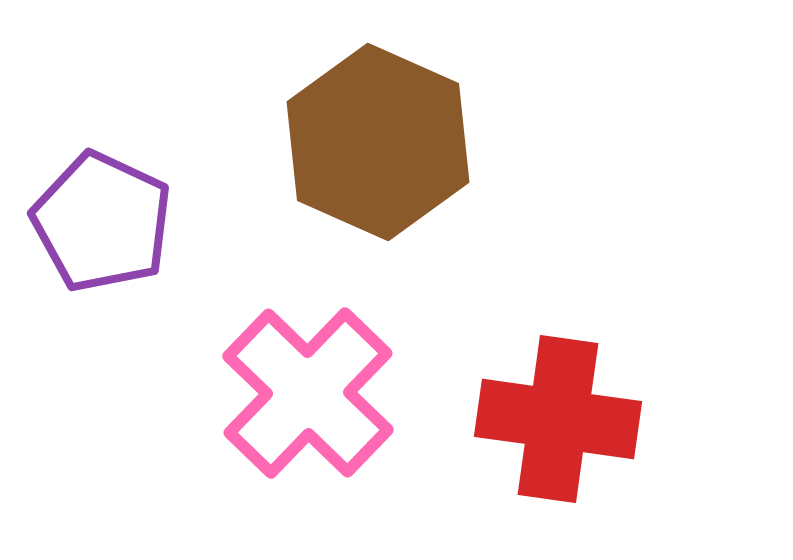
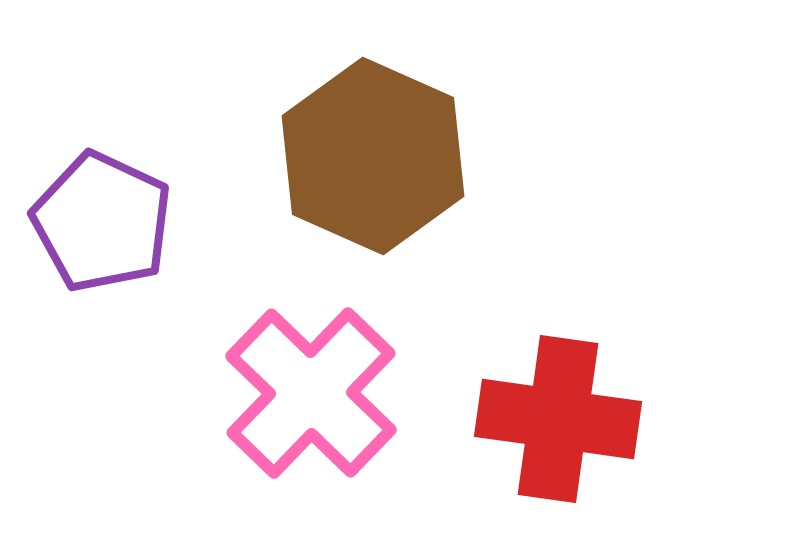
brown hexagon: moved 5 px left, 14 px down
pink cross: moved 3 px right
